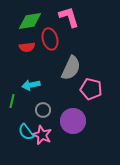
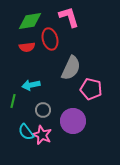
green line: moved 1 px right
